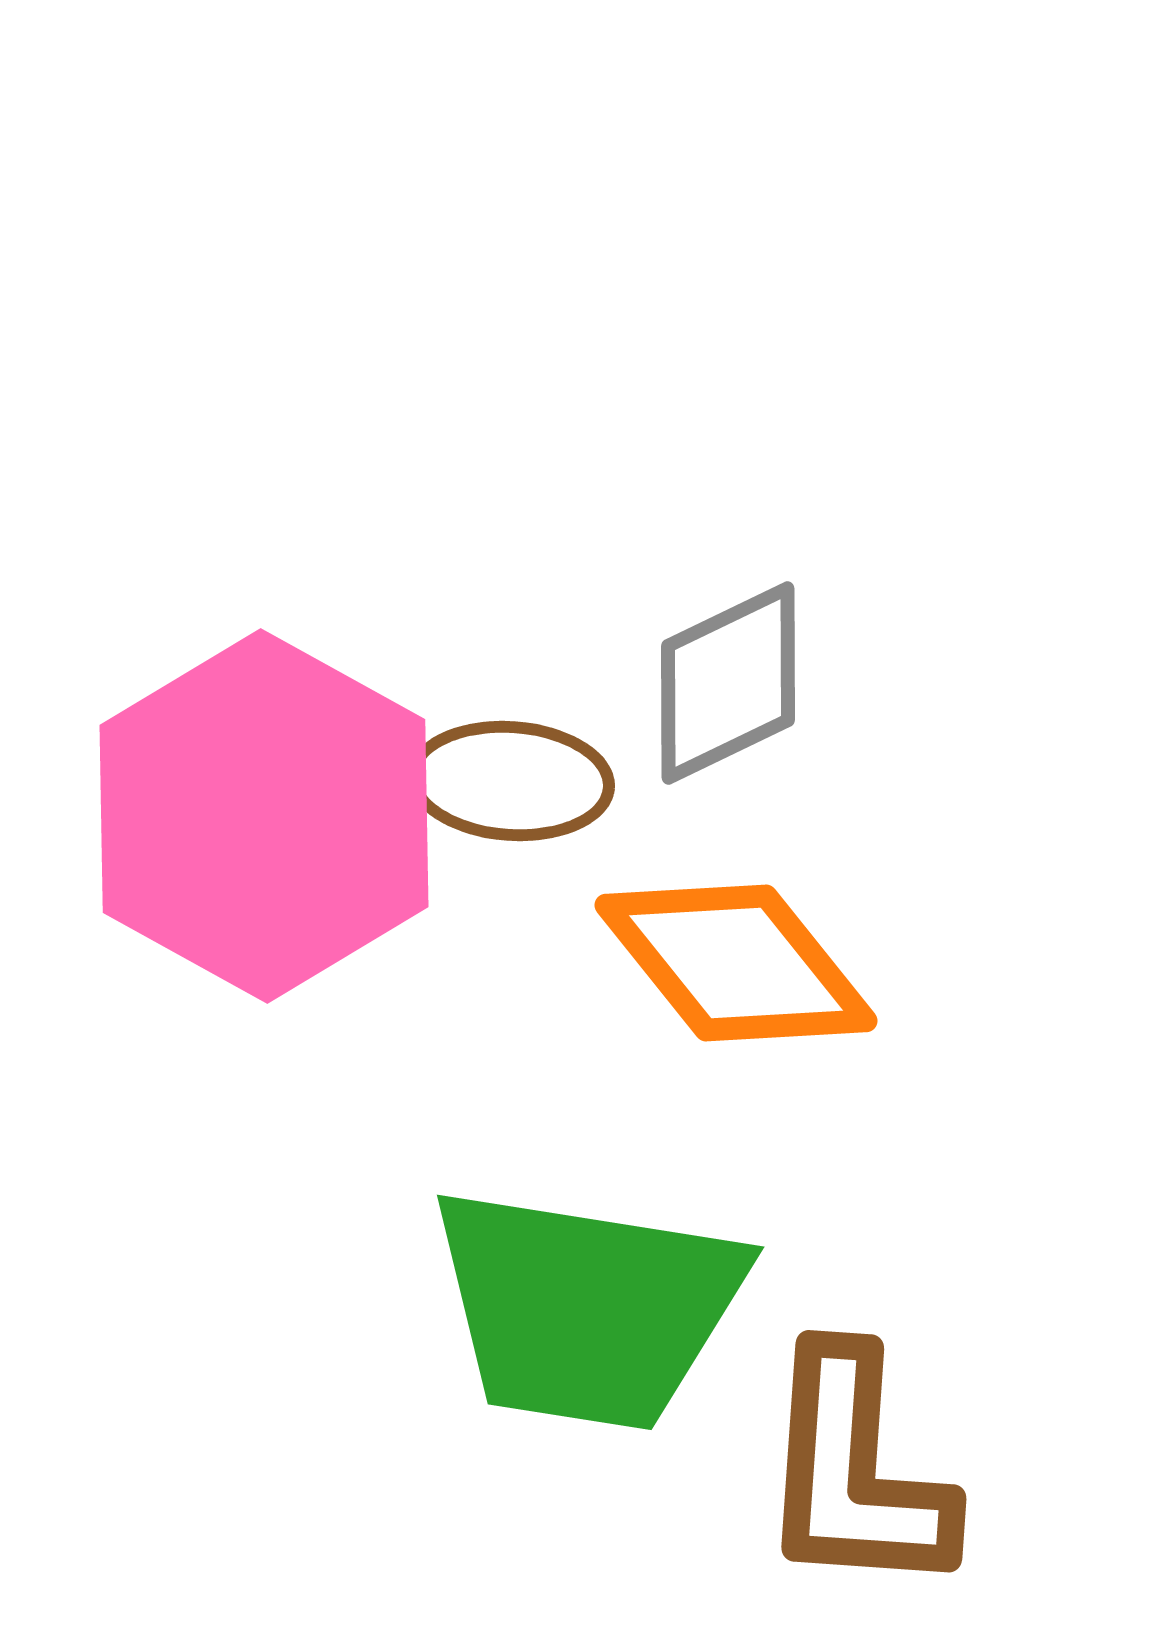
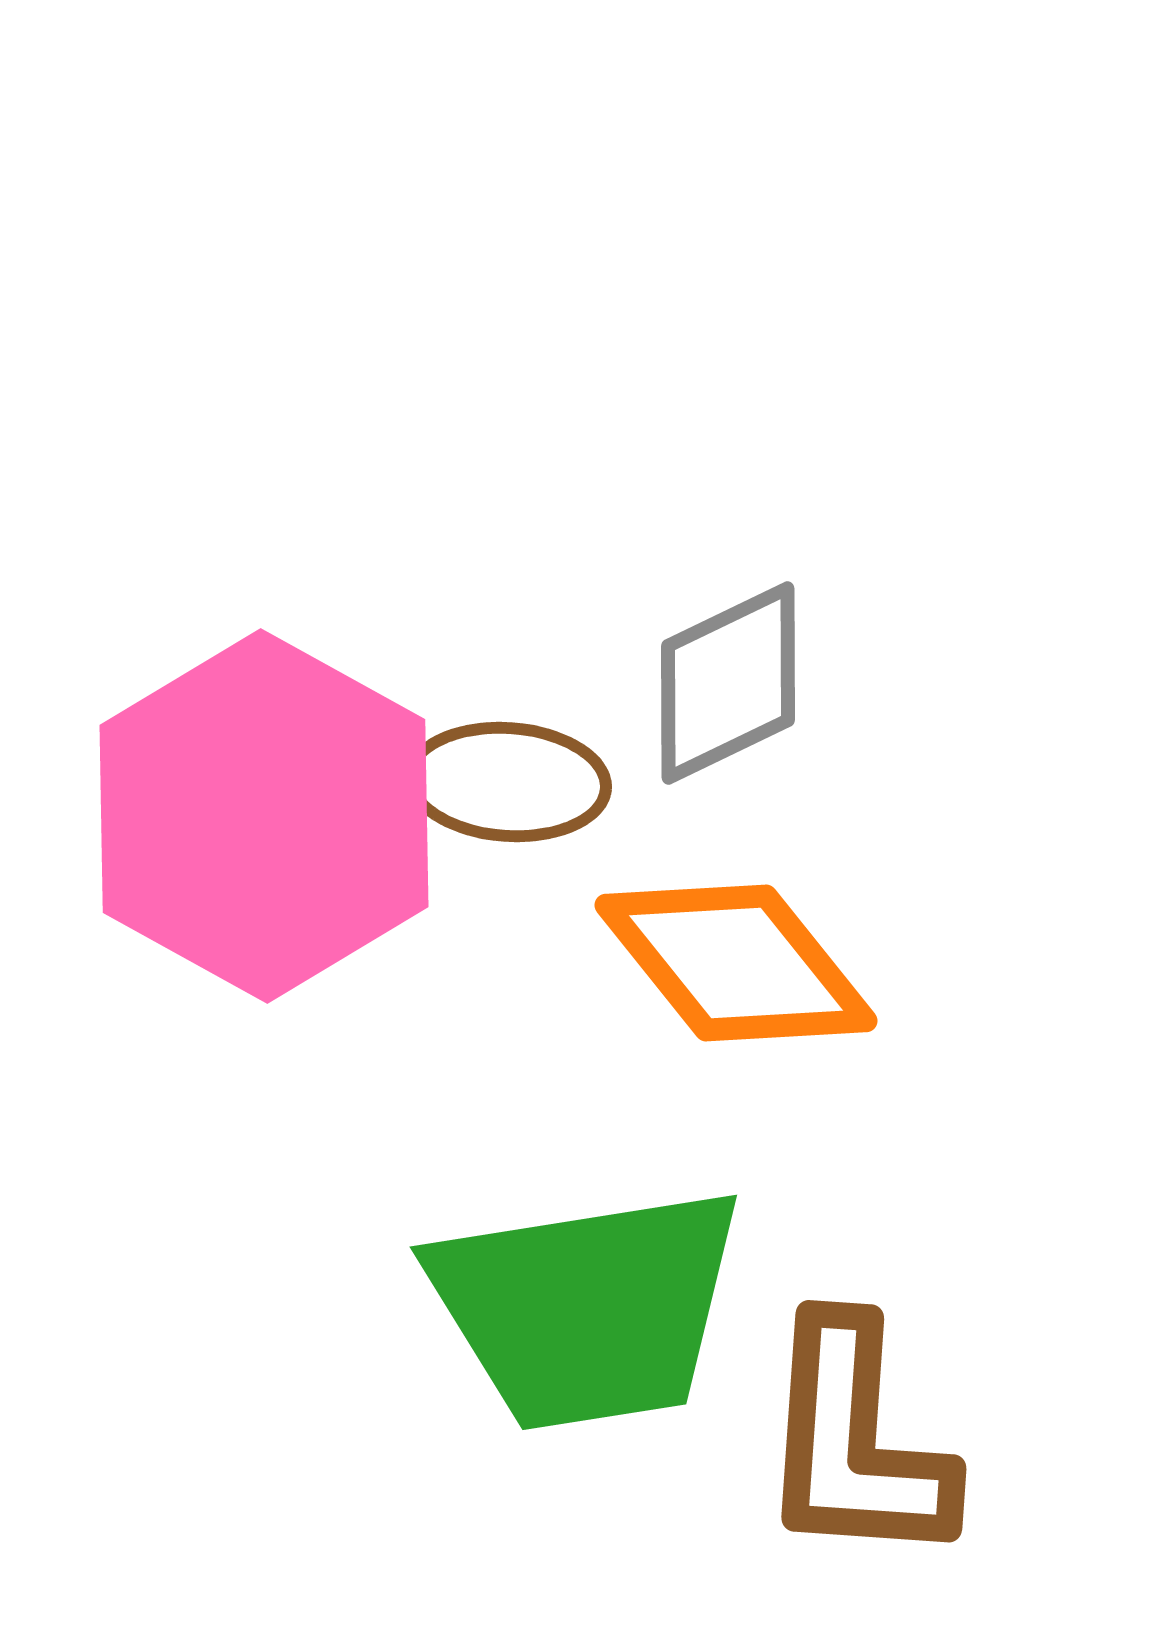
brown ellipse: moved 3 px left, 1 px down
green trapezoid: rotated 18 degrees counterclockwise
brown L-shape: moved 30 px up
